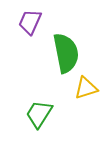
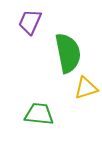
green semicircle: moved 2 px right
green trapezoid: rotated 64 degrees clockwise
